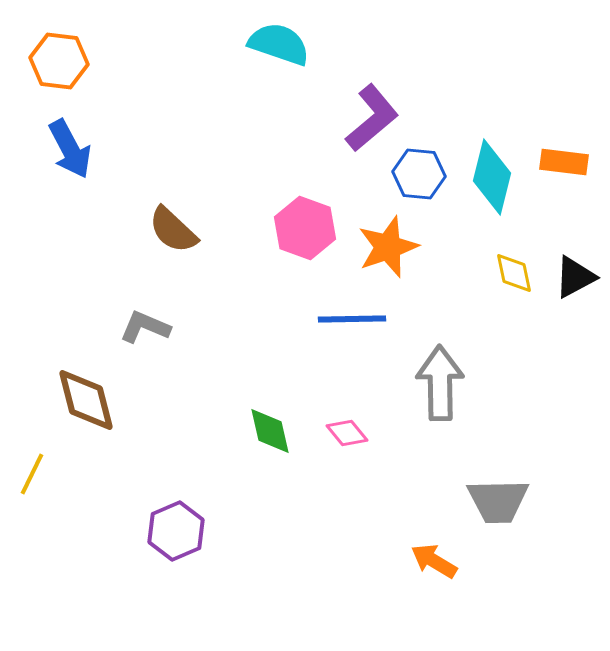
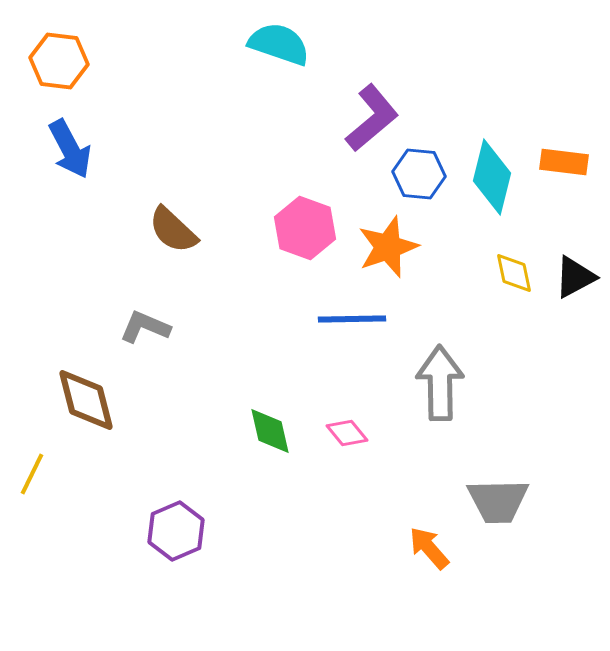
orange arrow: moved 5 px left, 13 px up; rotated 18 degrees clockwise
